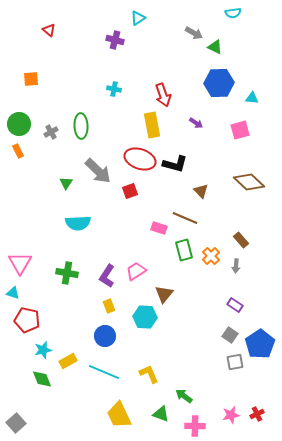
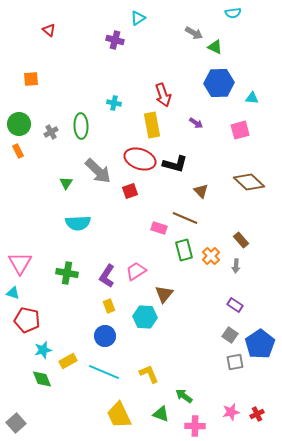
cyan cross at (114, 89): moved 14 px down
pink star at (231, 415): moved 3 px up
